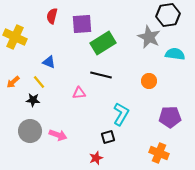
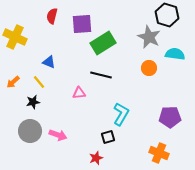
black hexagon: moved 1 px left; rotated 25 degrees clockwise
orange circle: moved 13 px up
black star: moved 2 px down; rotated 16 degrees counterclockwise
